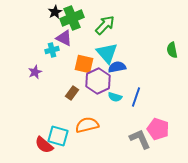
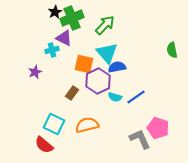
blue line: rotated 36 degrees clockwise
pink pentagon: moved 1 px up
cyan square: moved 4 px left, 12 px up; rotated 10 degrees clockwise
